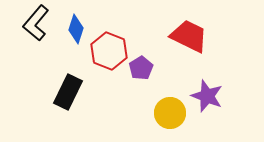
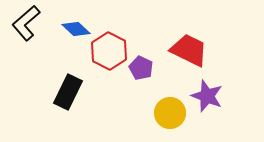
black L-shape: moved 10 px left; rotated 9 degrees clockwise
blue diamond: rotated 64 degrees counterclockwise
red trapezoid: moved 14 px down
red hexagon: rotated 6 degrees clockwise
purple pentagon: rotated 15 degrees counterclockwise
